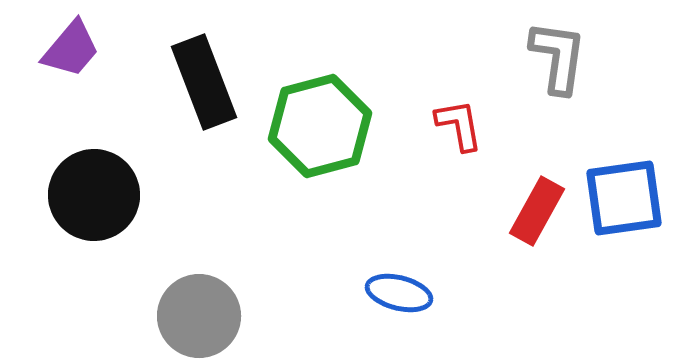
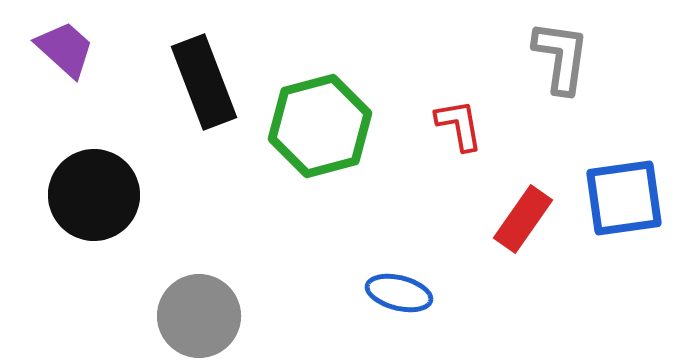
purple trapezoid: moved 6 px left; rotated 88 degrees counterclockwise
gray L-shape: moved 3 px right
red rectangle: moved 14 px left, 8 px down; rotated 6 degrees clockwise
